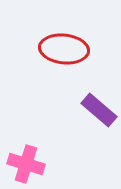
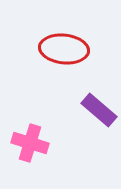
pink cross: moved 4 px right, 21 px up
